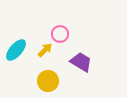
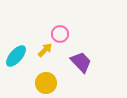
cyan ellipse: moved 6 px down
purple trapezoid: rotated 15 degrees clockwise
yellow circle: moved 2 px left, 2 px down
